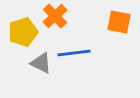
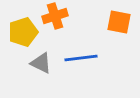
orange cross: rotated 25 degrees clockwise
blue line: moved 7 px right, 5 px down
